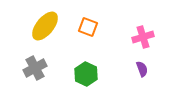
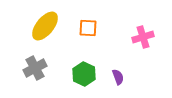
orange square: moved 1 px down; rotated 18 degrees counterclockwise
purple semicircle: moved 24 px left, 8 px down
green hexagon: moved 2 px left
